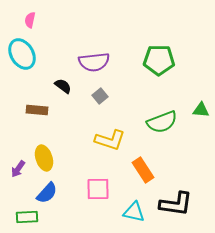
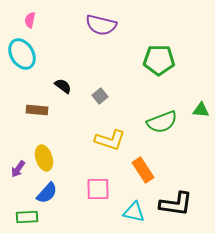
purple semicircle: moved 7 px right, 37 px up; rotated 20 degrees clockwise
